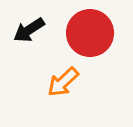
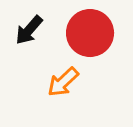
black arrow: rotated 16 degrees counterclockwise
